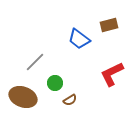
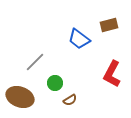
red L-shape: rotated 36 degrees counterclockwise
brown ellipse: moved 3 px left
